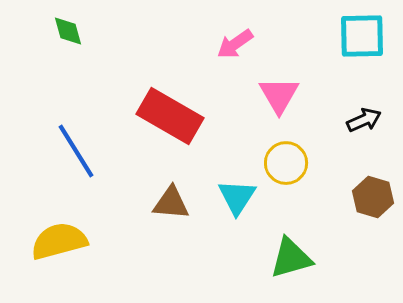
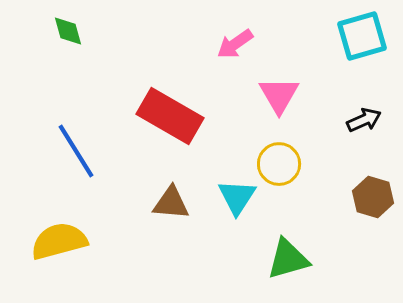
cyan square: rotated 15 degrees counterclockwise
yellow circle: moved 7 px left, 1 px down
green triangle: moved 3 px left, 1 px down
